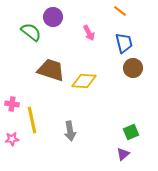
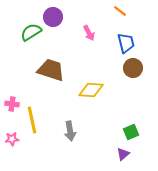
green semicircle: rotated 70 degrees counterclockwise
blue trapezoid: moved 2 px right
yellow diamond: moved 7 px right, 9 px down
